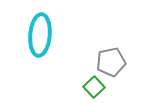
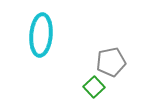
cyan ellipse: moved 1 px right
